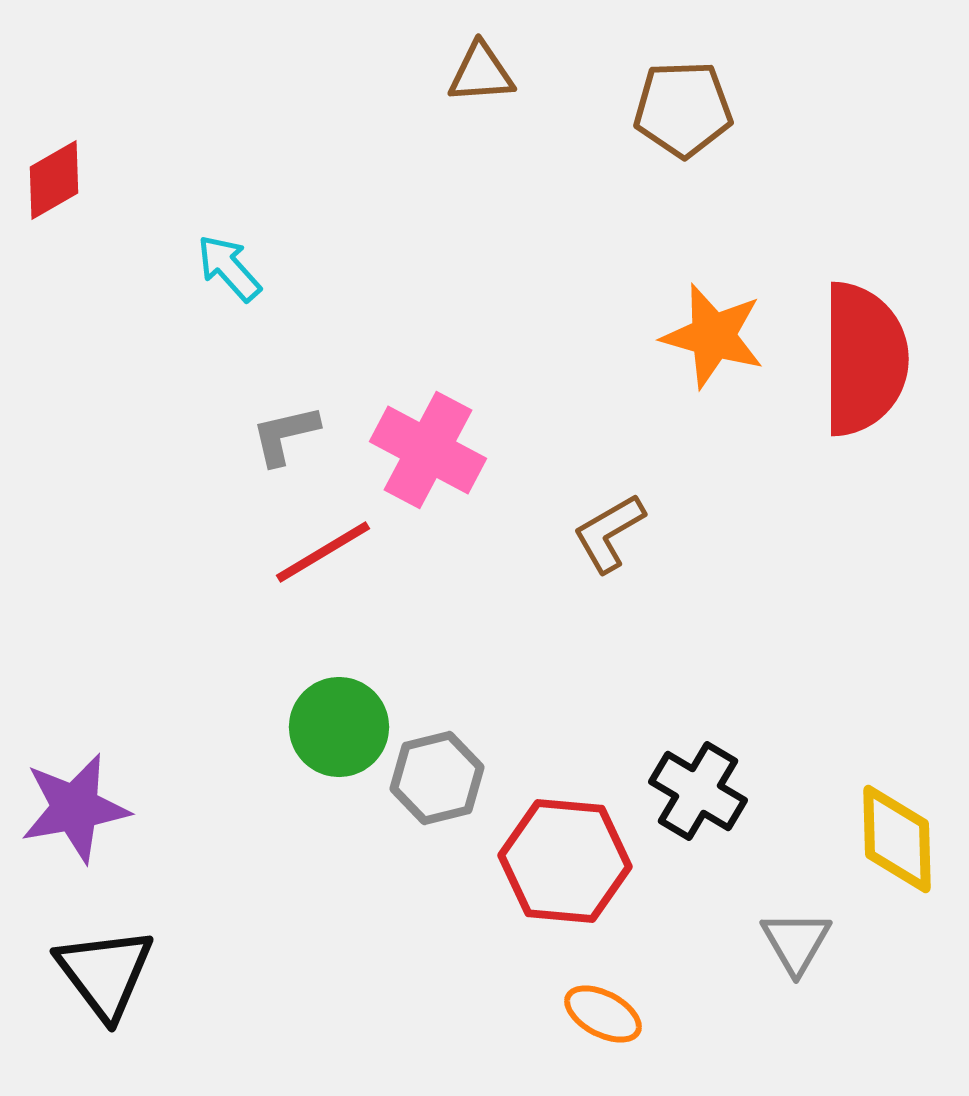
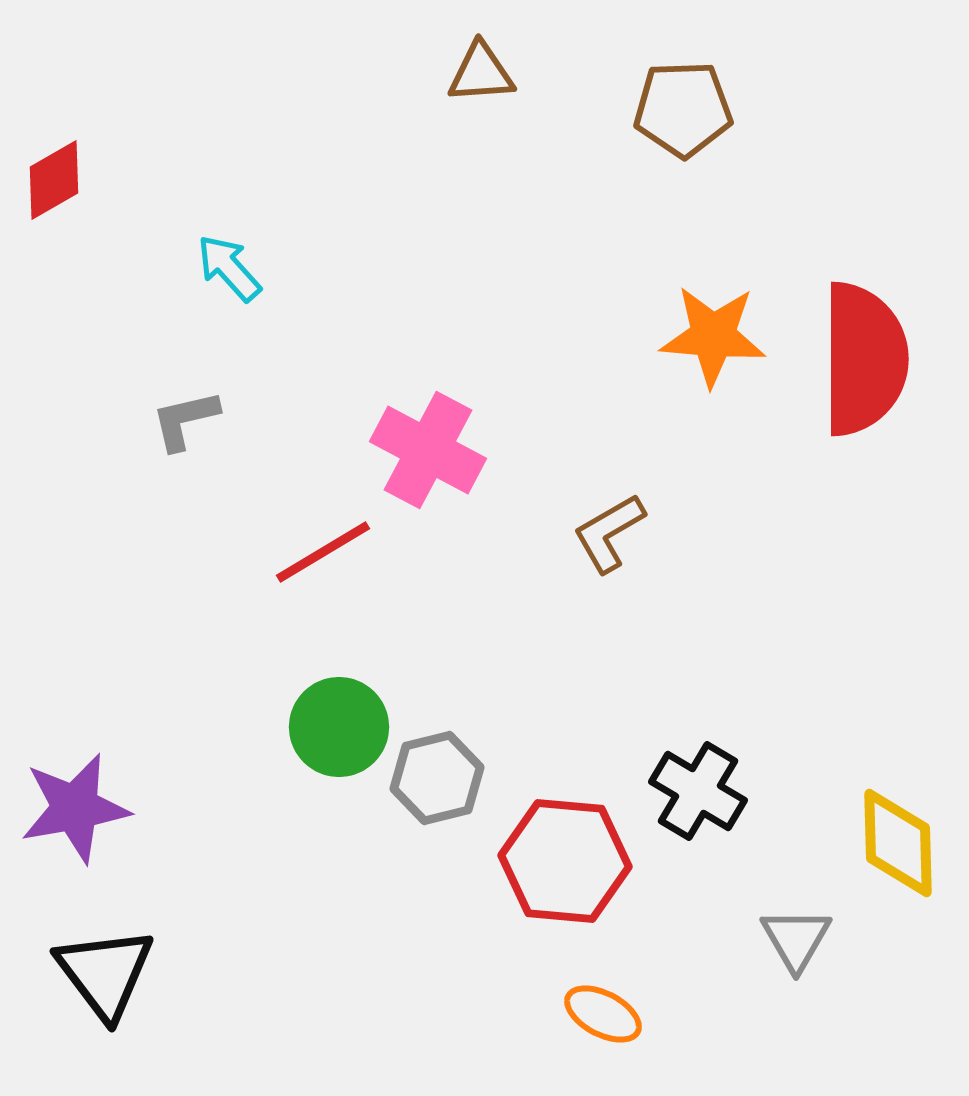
orange star: rotated 11 degrees counterclockwise
gray L-shape: moved 100 px left, 15 px up
yellow diamond: moved 1 px right, 4 px down
gray triangle: moved 3 px up
